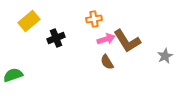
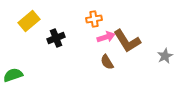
pink arrow: moved 2 px up
